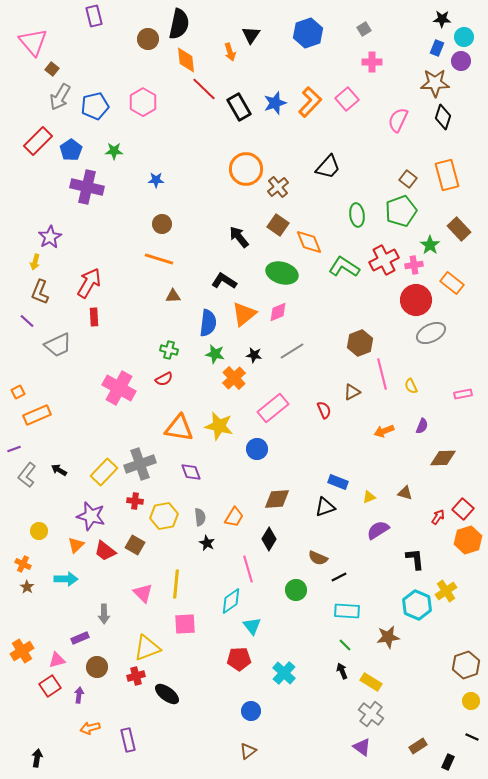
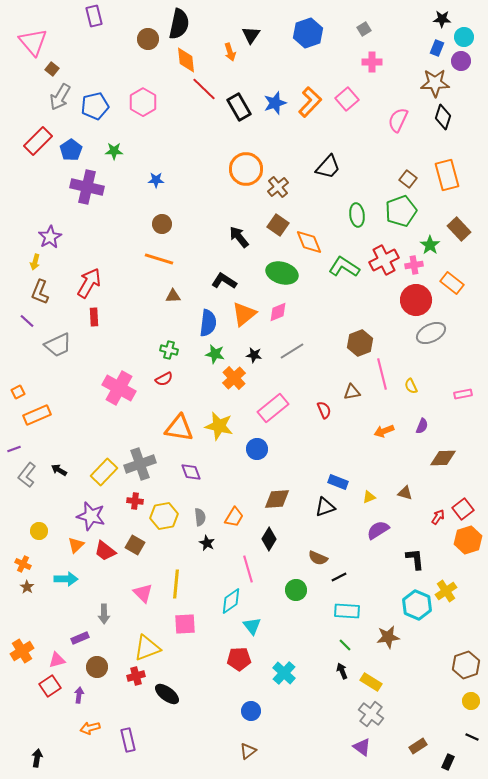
brown triangle at (352, 392): rotated 18 degrees clockwise
red square at (463, 509): rotated 10 degrees clockwise
